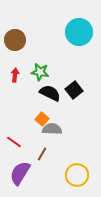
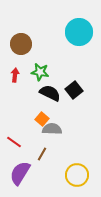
brown circle: moved 6 px right, 4 px down
